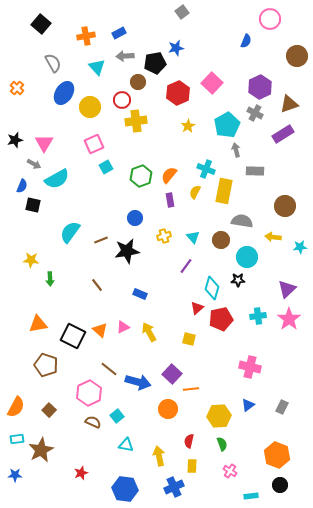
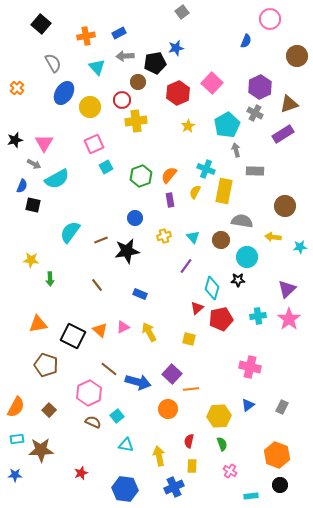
brown star at (41, 450): rotated 25 degrees clockwise
